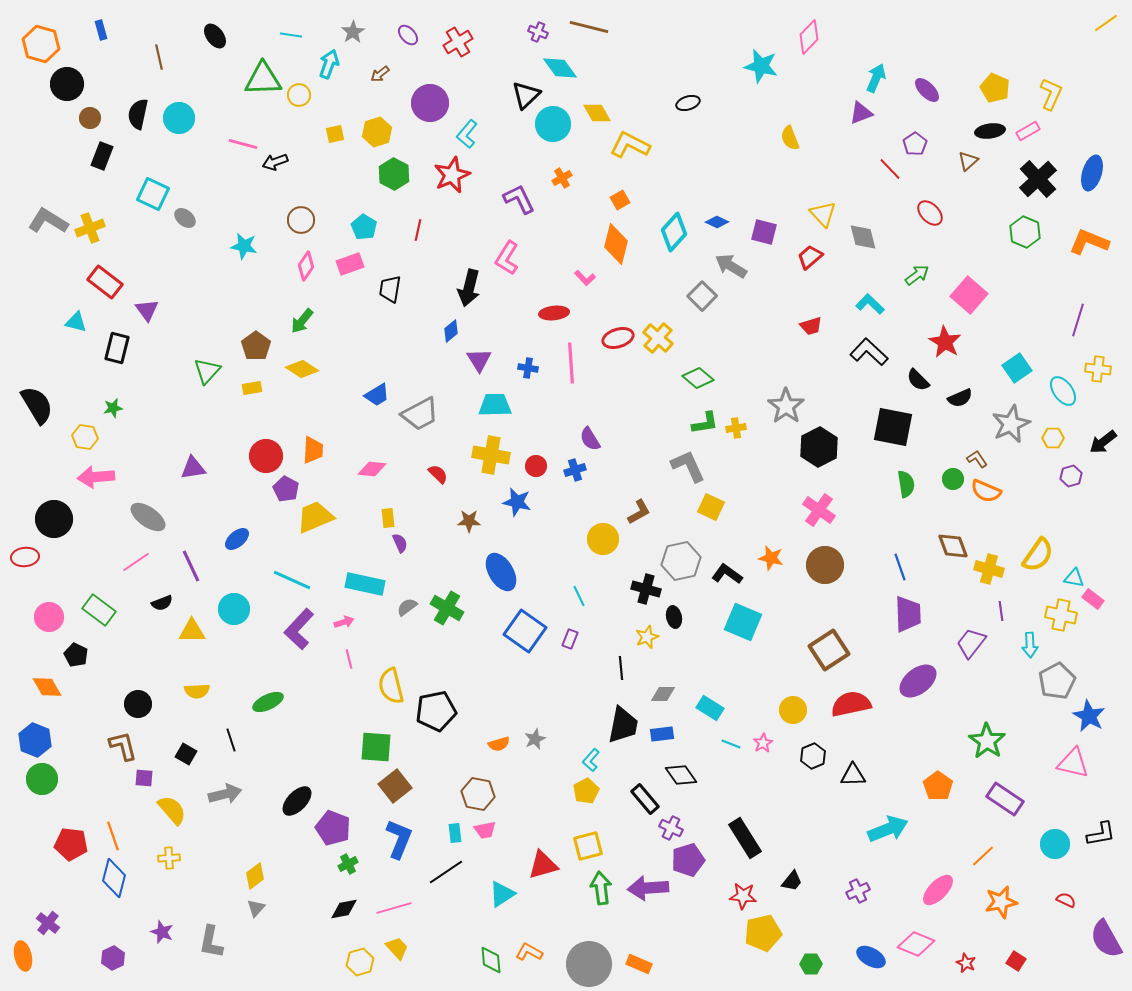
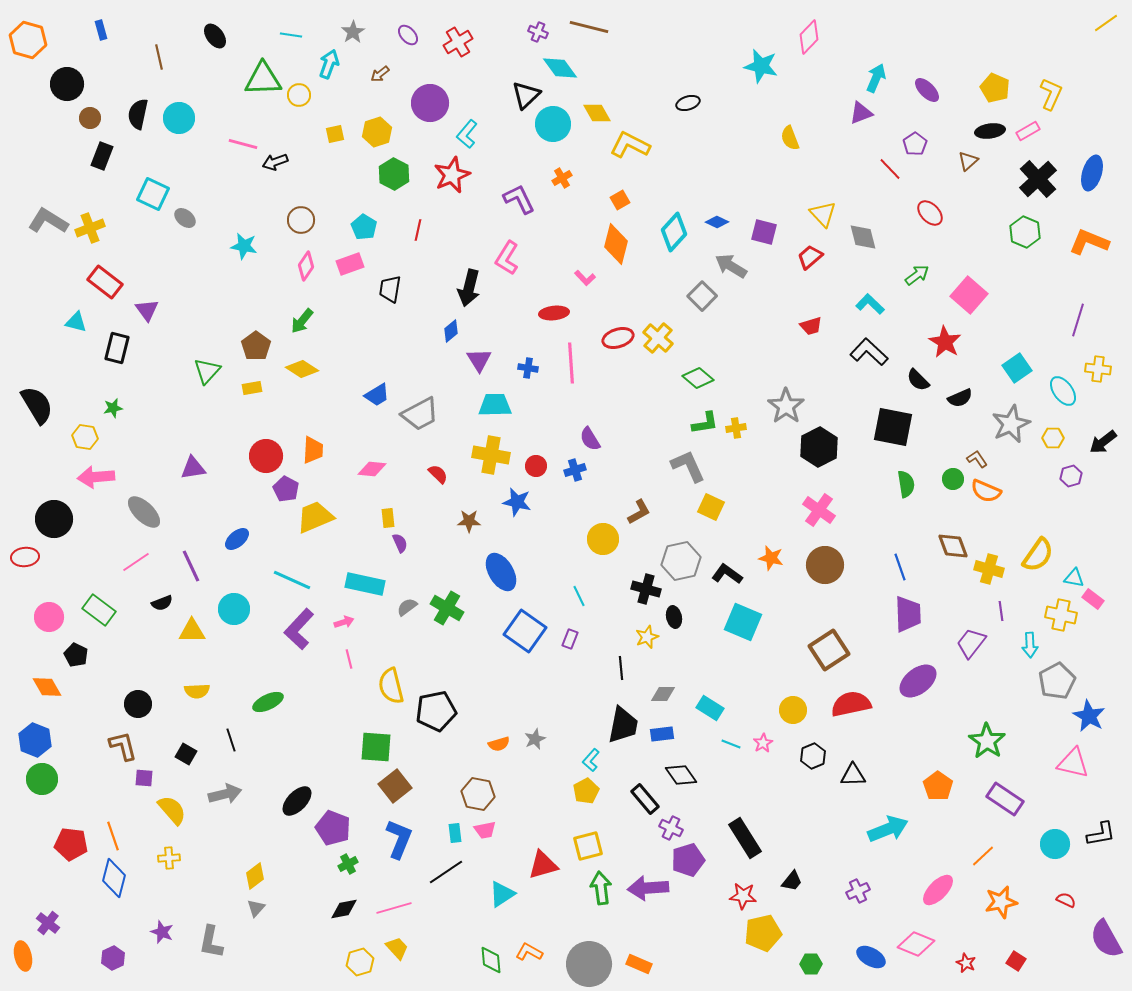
orange hexagon at (41, 44): moved 13 px left, 4 px up
gray ellipse at (148, 517): moved 4 px left, 5 px up; rotated 9 degrees clockwise
